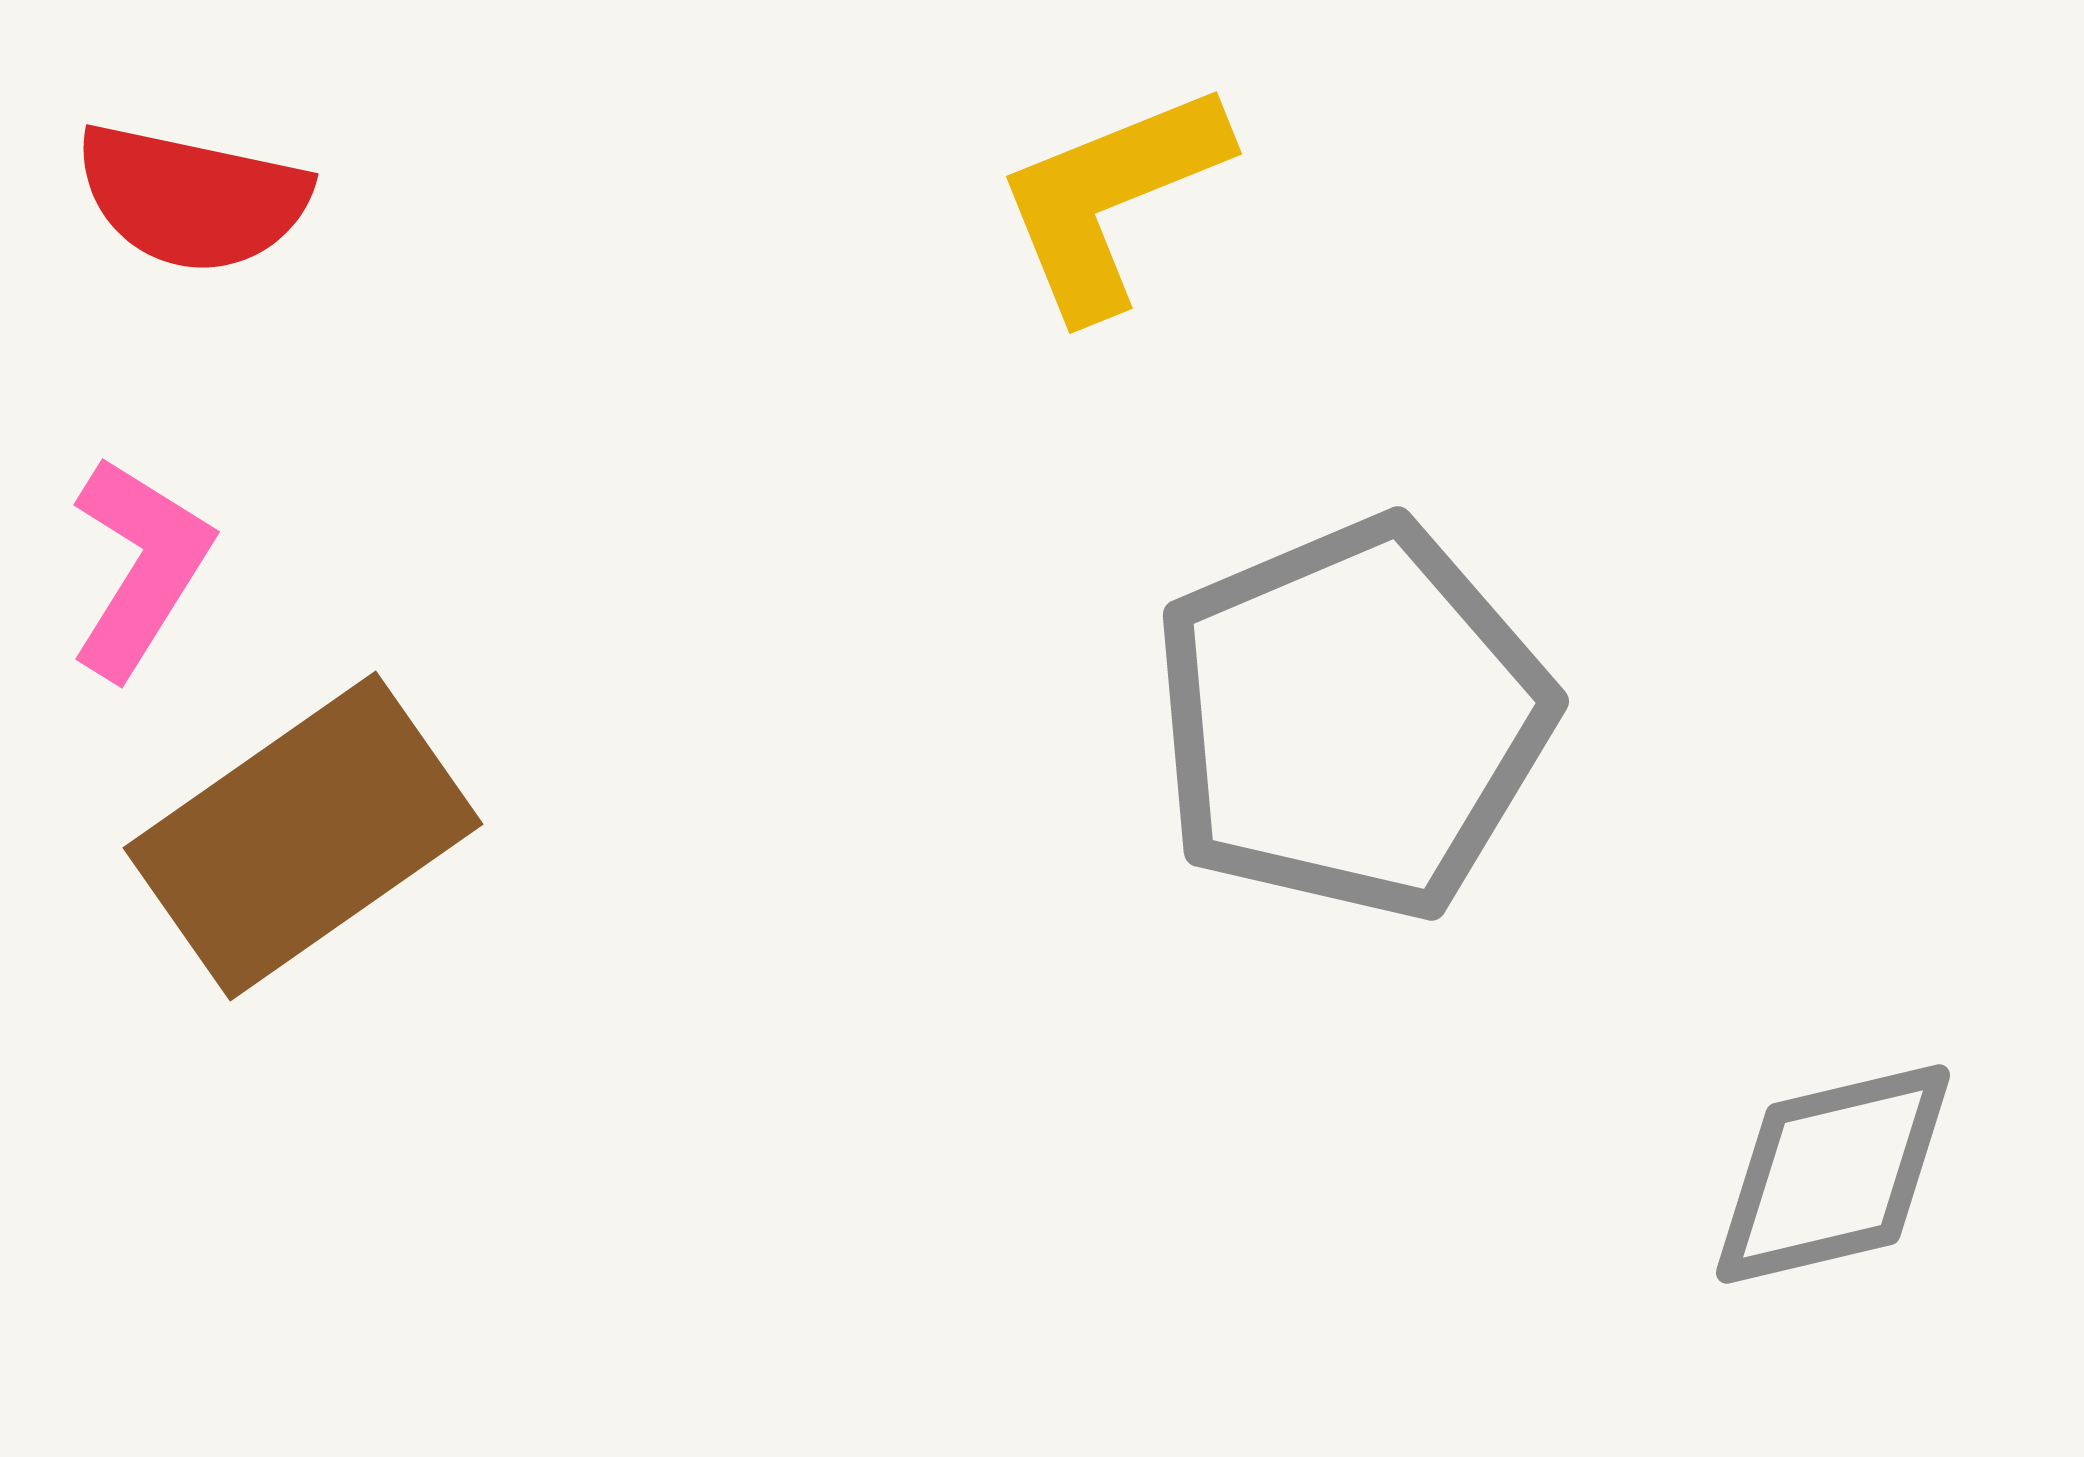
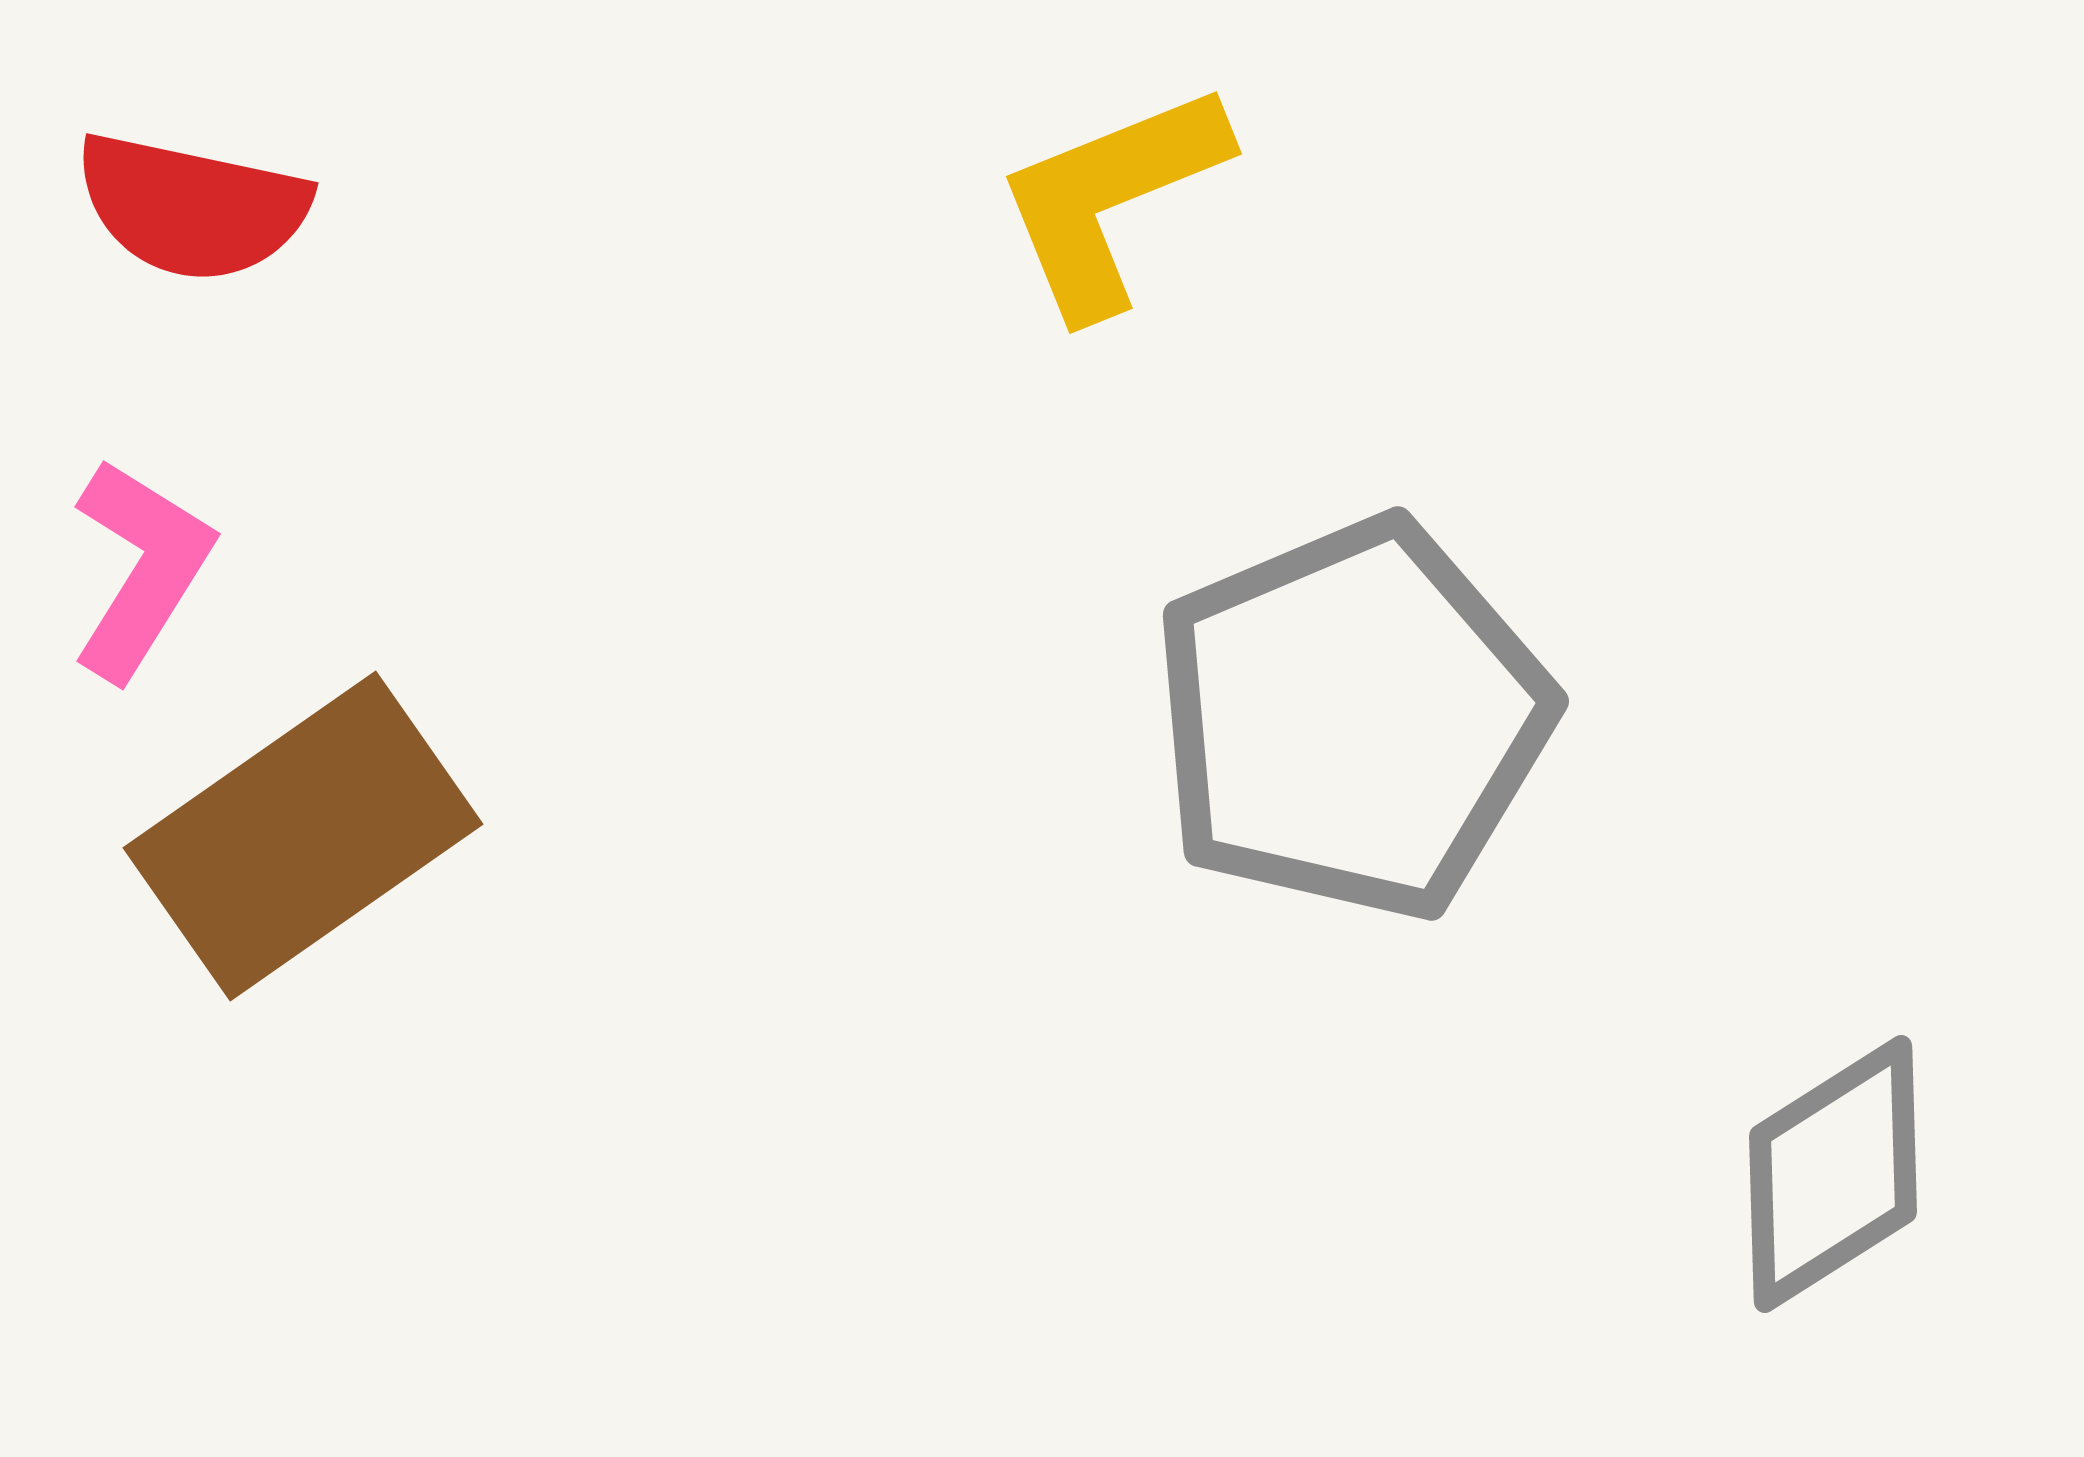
red semicircle: moved 9 px down
pink L-shape: moved 1 px right, 2 px down
gray diamond: rotated 19 degrees counterclockwise
